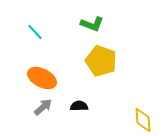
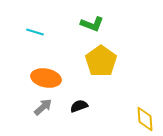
cyan line: rotated 30 degrees counterclockwise
yellow pentagon: rotated 16 degrees clockwise
orange ellipse: moved 4 px right; rotated 16 degrees counterclockwise
black semicircle: rotated 18 degrees counterclockwise
yellow diamond: moved 2 px right, 1 px up
